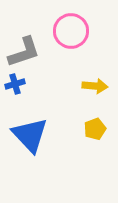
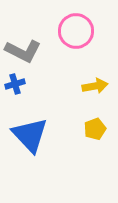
pink circle: moved 5 px right
gray L-shape: moved 1 px left, 1 px up; rotated 45 degrees clockwise
yellow arrow: rotated 15 degrees counterclockwise
